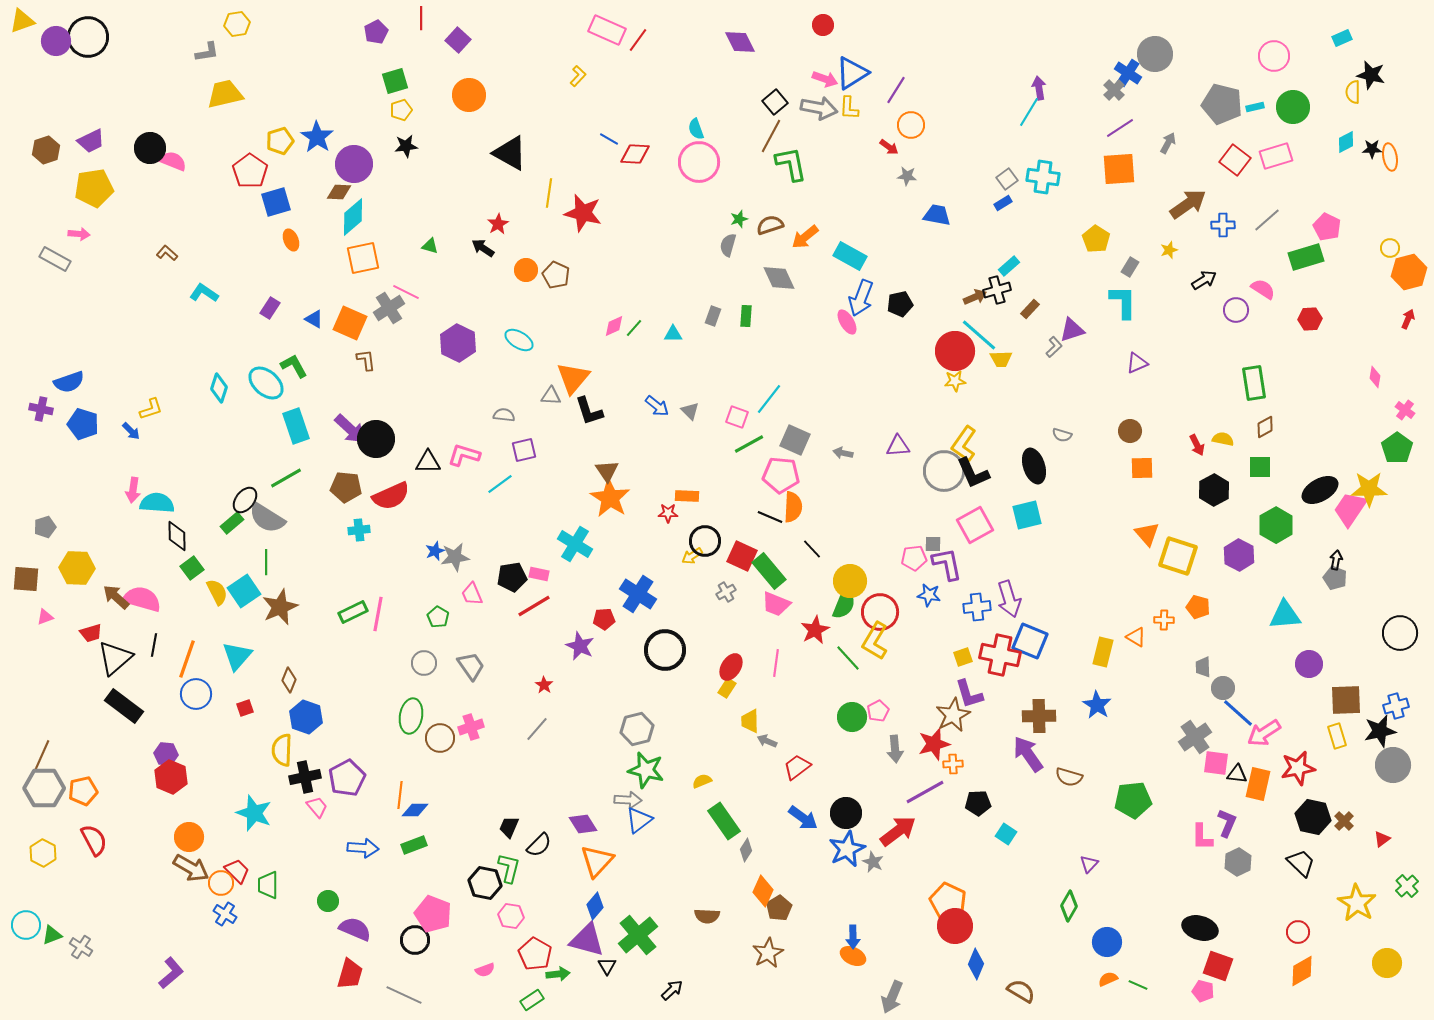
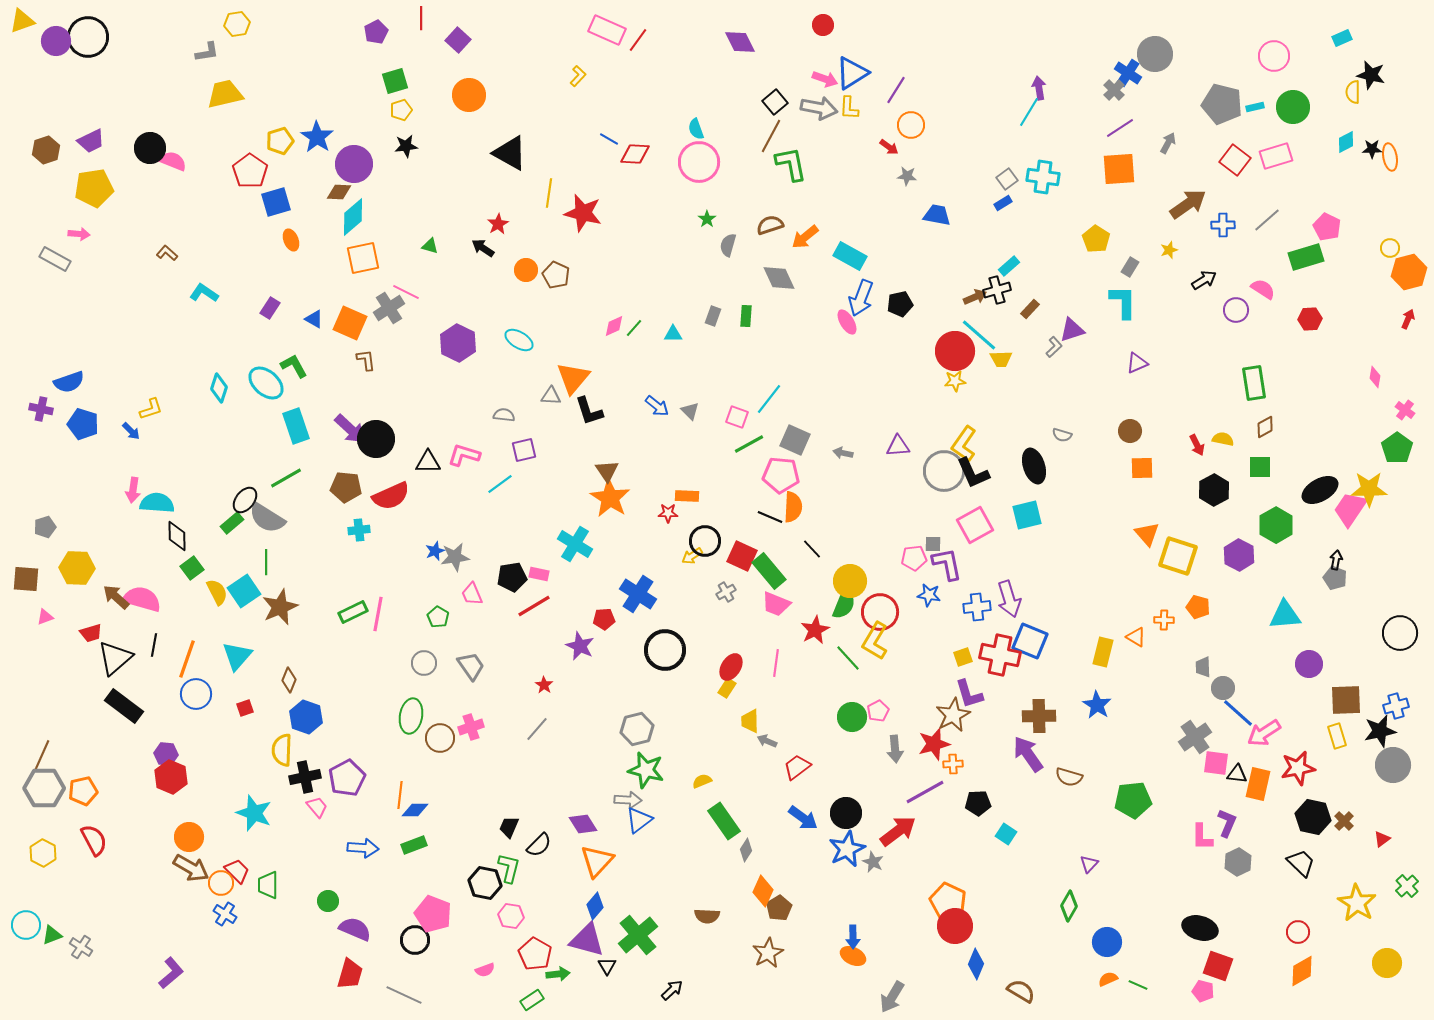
green star at (739, 219): moved 32 px left; rotated 18 degrees counterclockwise
gray arrow at (892, 997): rotated 8 degrees clockwise
